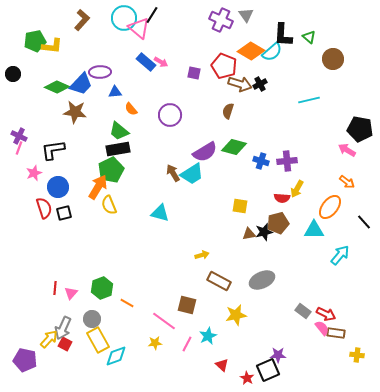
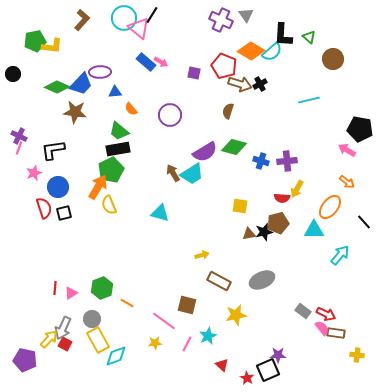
pink triangle at (71, 293): rotated 16 degrees clockwise
